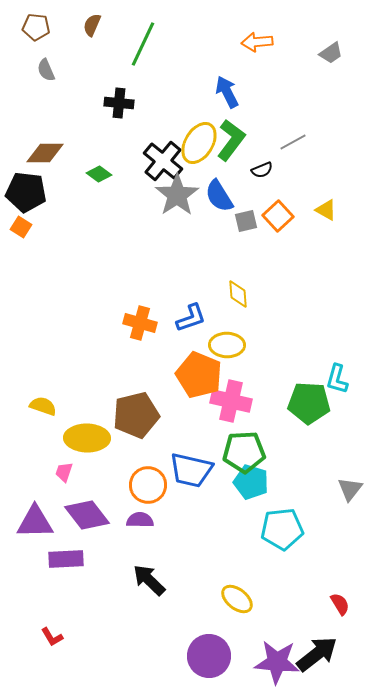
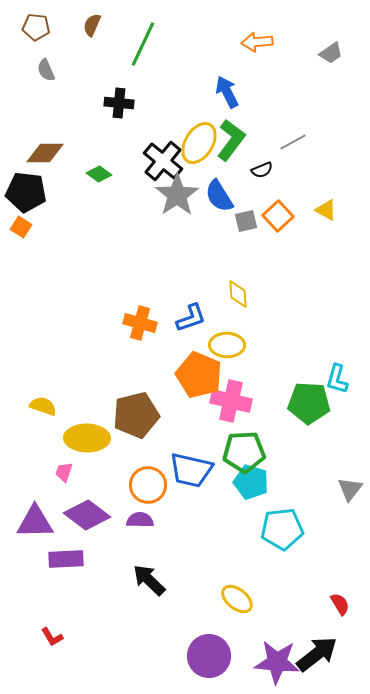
purple diamond at (87, 515): rotated 15 degrees counterclockwise
